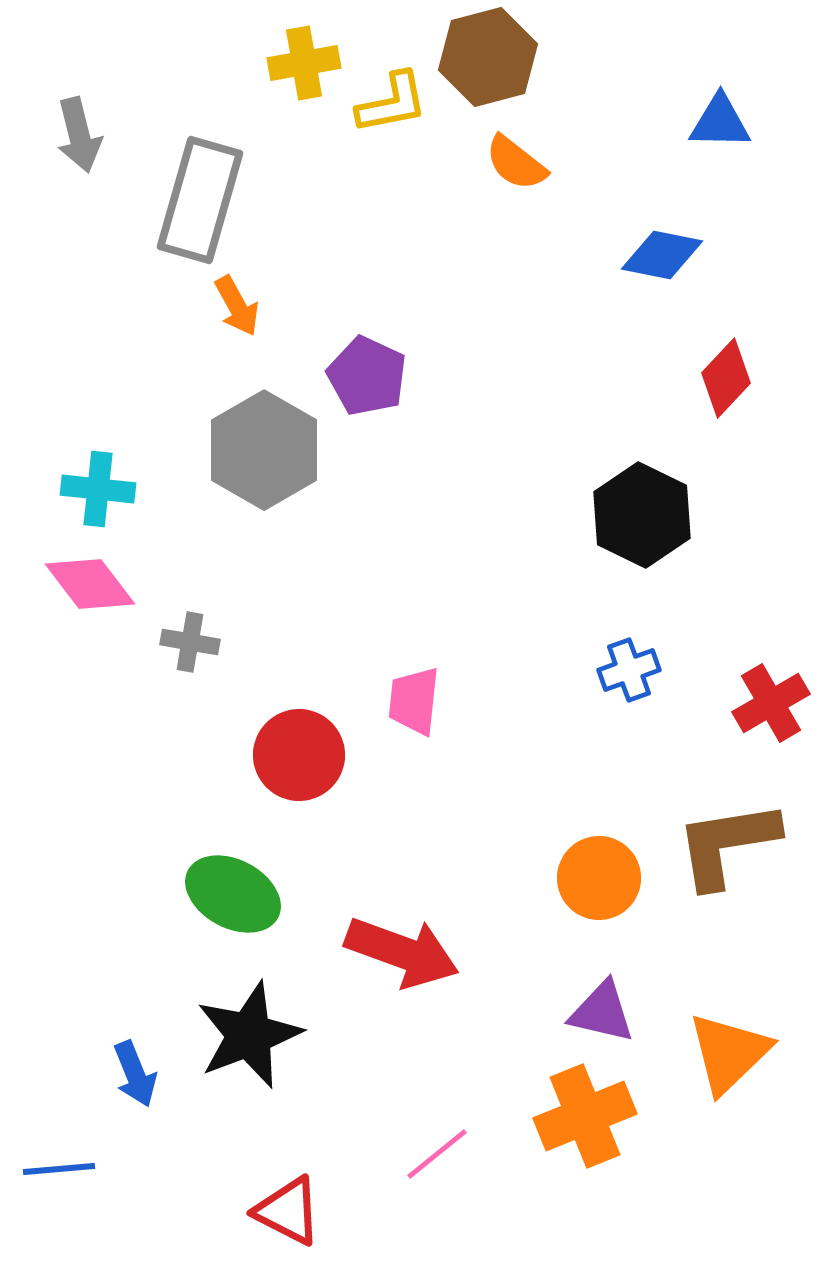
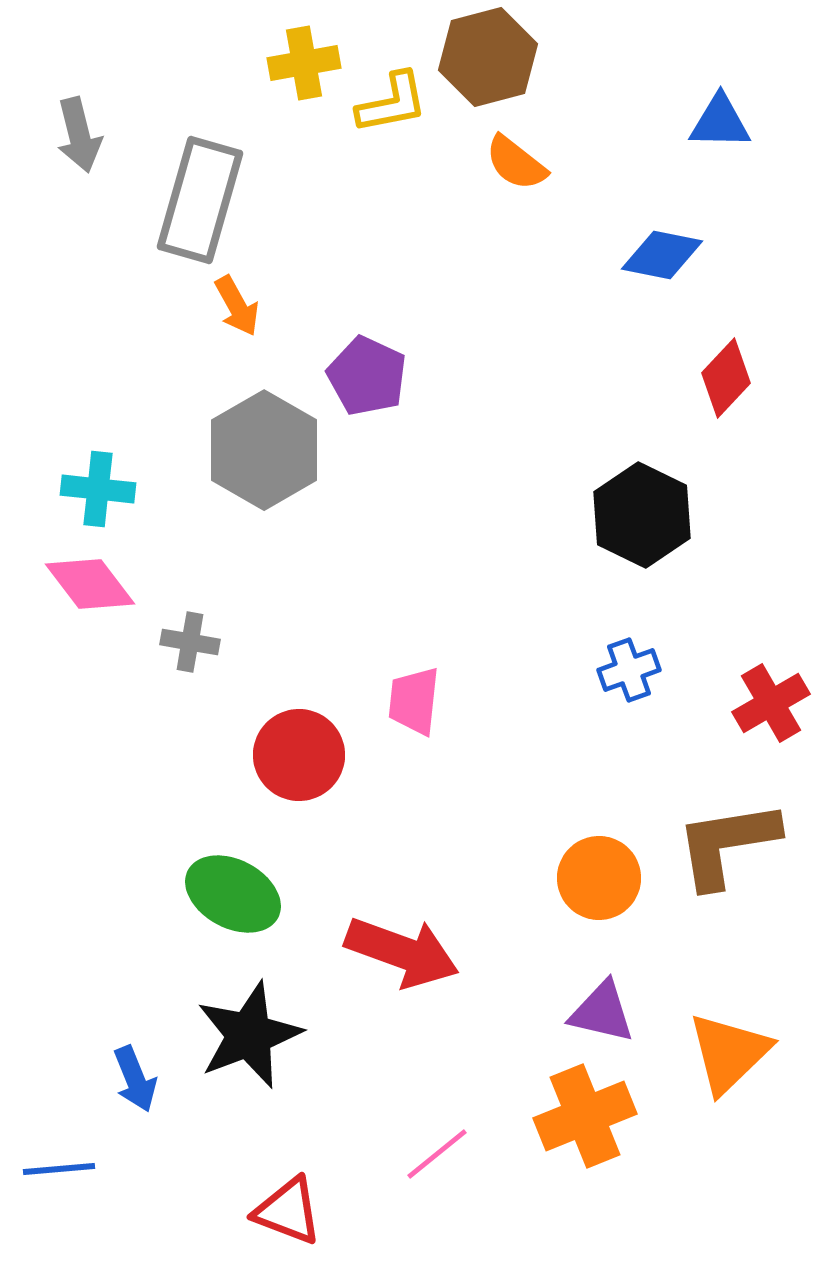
blue arrow: moved 5 px down
red triangle: rotated 6 degrees counterclockwise
